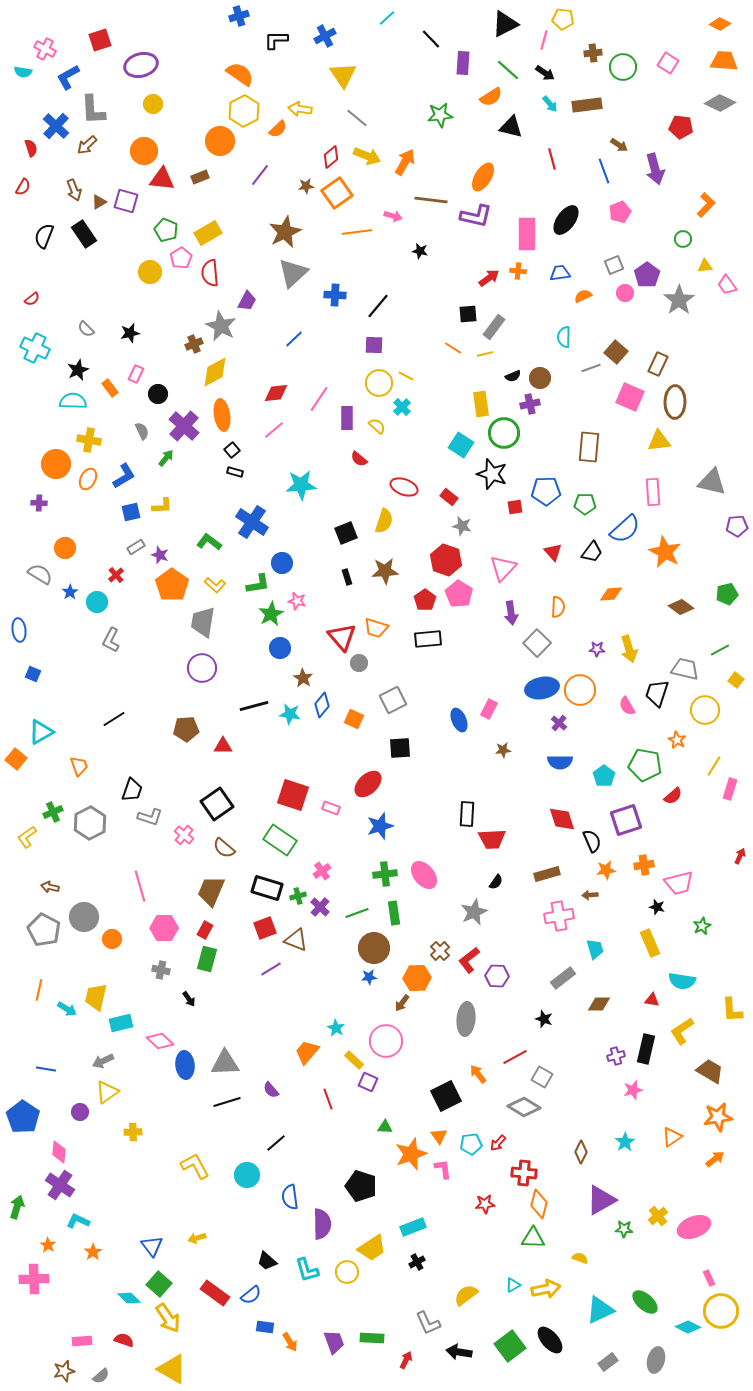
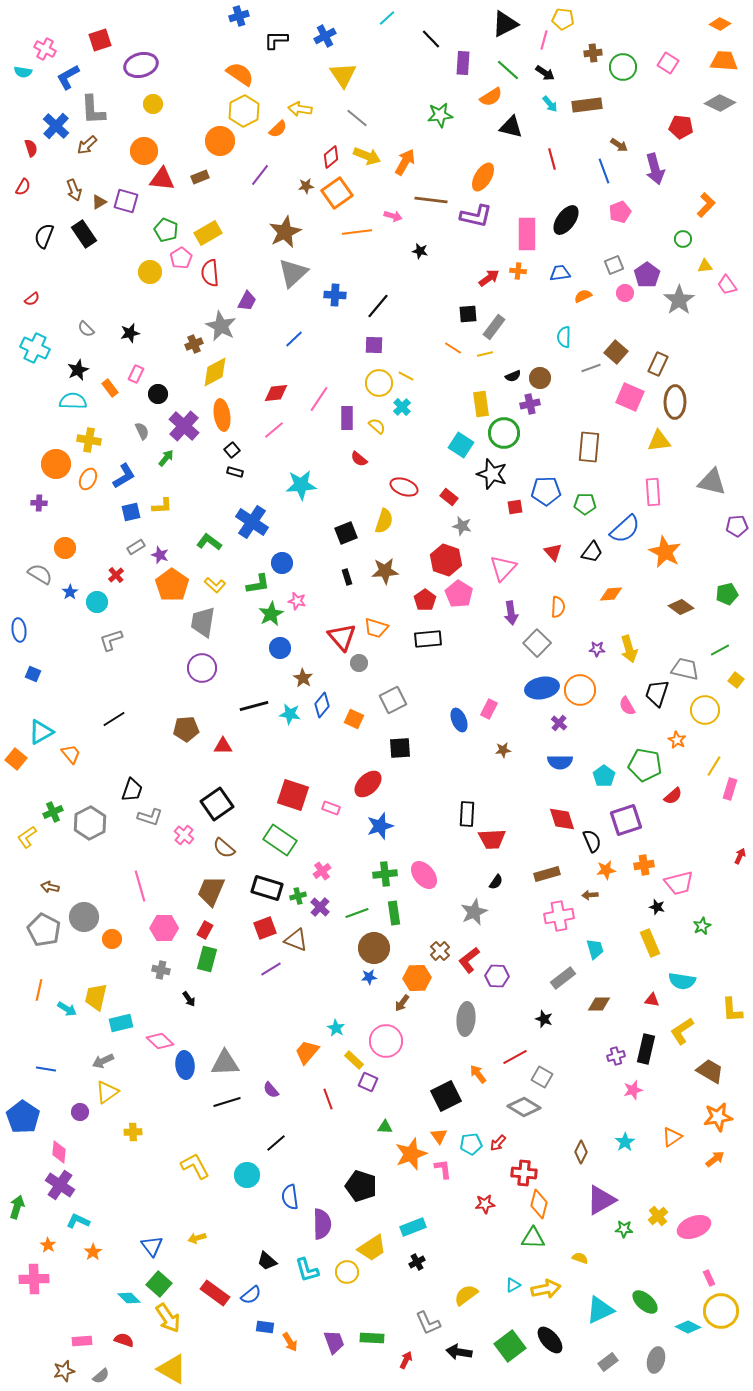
gray L-shape at (111, 640): rotated 45 degrees clockwise
orange trapezoid at (79, 766): moved 8 px left, 12 px up; rotated 20 degrees counterclockwise
